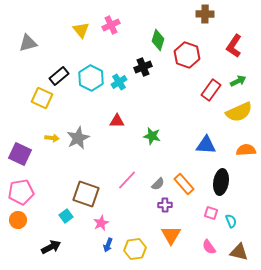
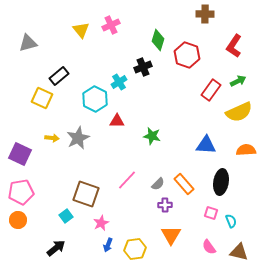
cyan hexagon: moved 4 px right, 21 px down
black arrow: moved 5 px right, 1 px down; rotated 12 degrees counterclockwise
